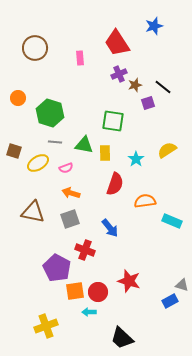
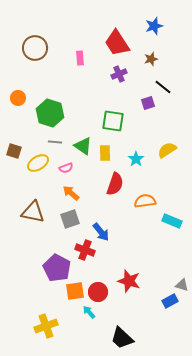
brown star: moved 16 px right, 26 px up
green triangle: moved 1 px left, 1 px down; rotated 24 degrees clockwise
orange arrow: rotated 24 degrees clockwise
blue arrow: moved 9 px left, 4 px down
cyan arrow: rotated 48 degrees clockwise
